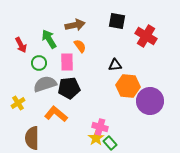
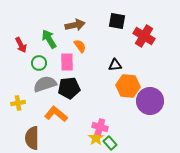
red cross: moved 2 px left
yellow cross: rotated 24 degrees clockwise
